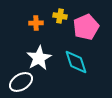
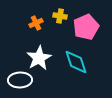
orange cross: rotated 24 degrees counterclockwise
white ellipse: moved 1 px left, 2 px up; rotated 30 degrees clockwise
